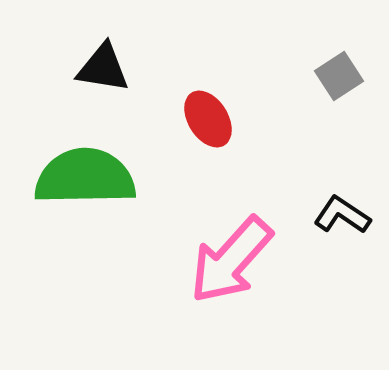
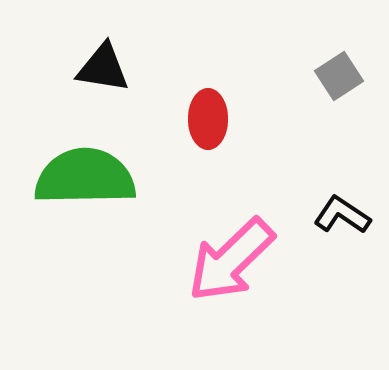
red ellipse: rotated 32 degrees clockwise
pink arrow: rotated 4 degrees clockwise
